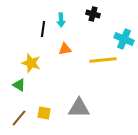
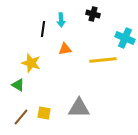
cyan cross: moved 1 px right, 1 px up
green triangle: moved 1 px left
brown line: moved 2 px right, 1 px up
